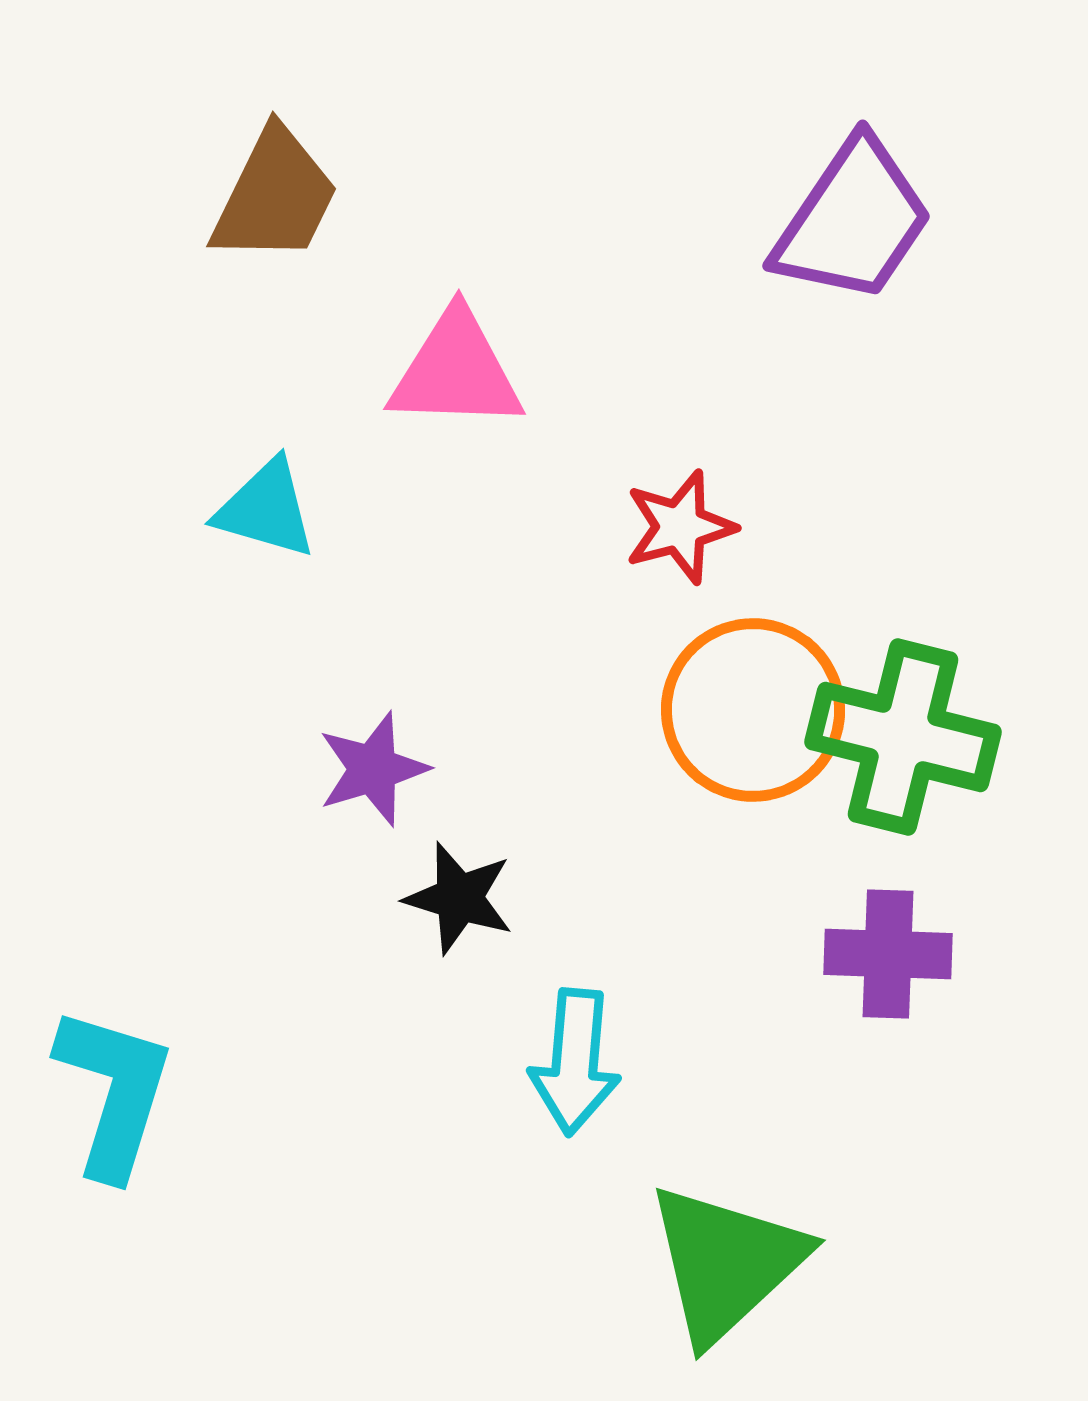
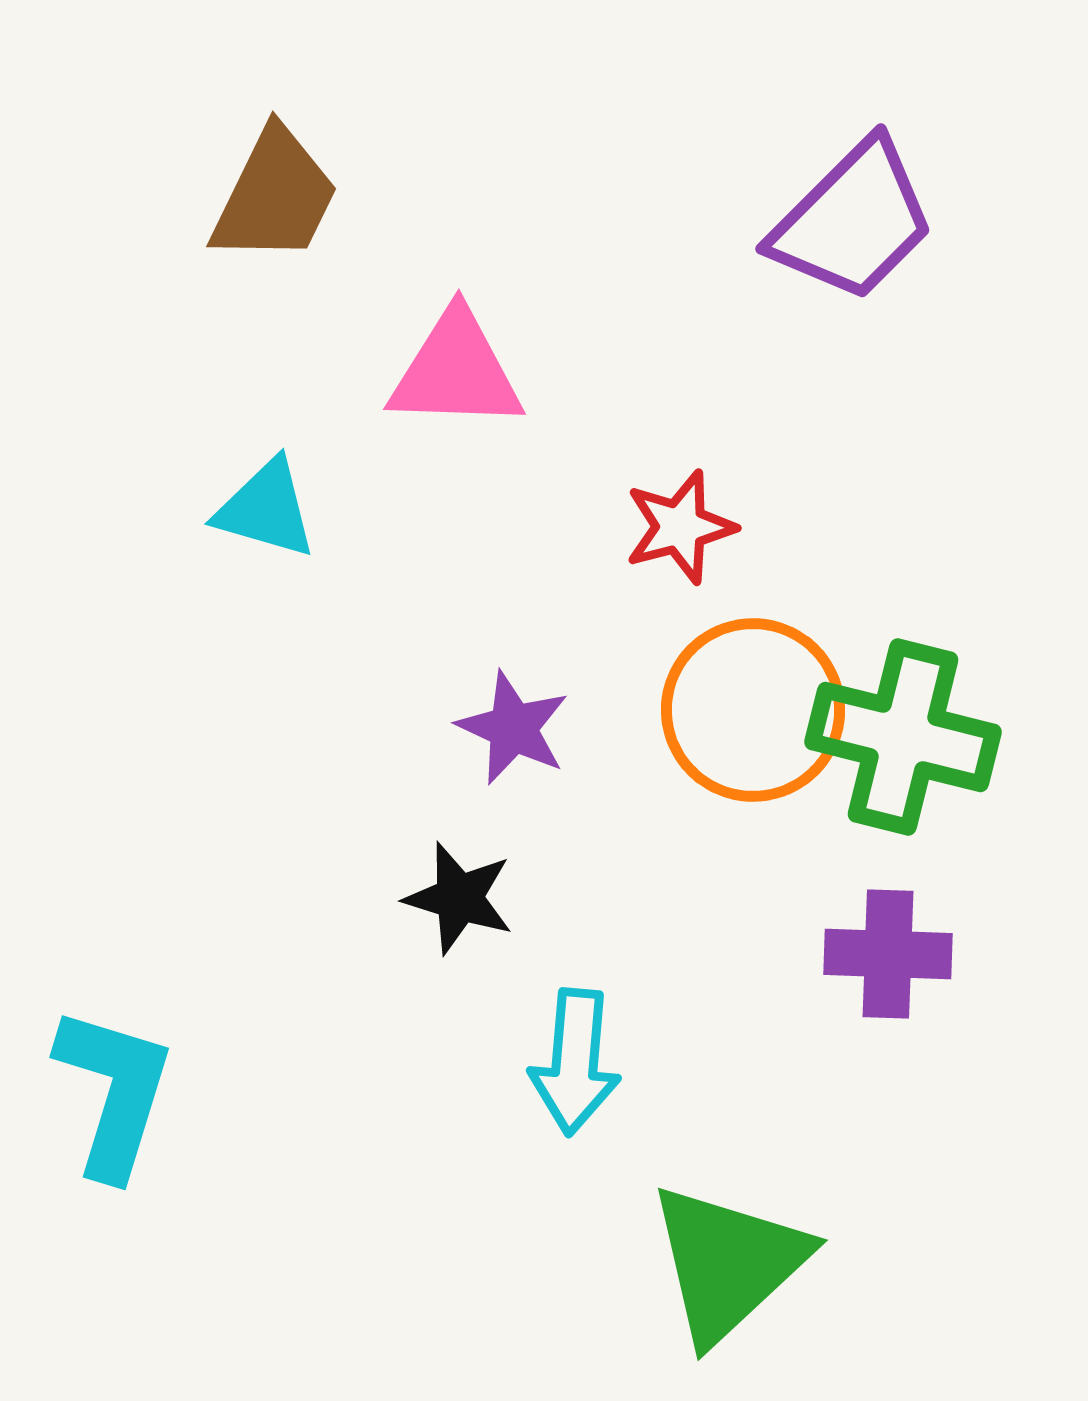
purple trapezoid: rotated 11 degrees clockwise
purple star: moved 140 px right, 41 px up; rotated 30 degrees counterclockwise
green triangle: moved 2 px right
